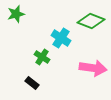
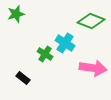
cyan cross: moved 4 px right, 5 px down
green cross: moved 3 px right, 3 px up
black rectangle: moved 9 px left, 5 px up
